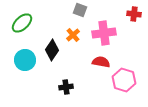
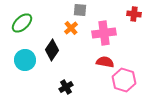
gray square: rotated 16 degrees counterclockwise
orange cross: moved 2 px left, 7 px up
red semicircle: moved 4 px right
black cross: rotated 24 degrees counterclockwise
